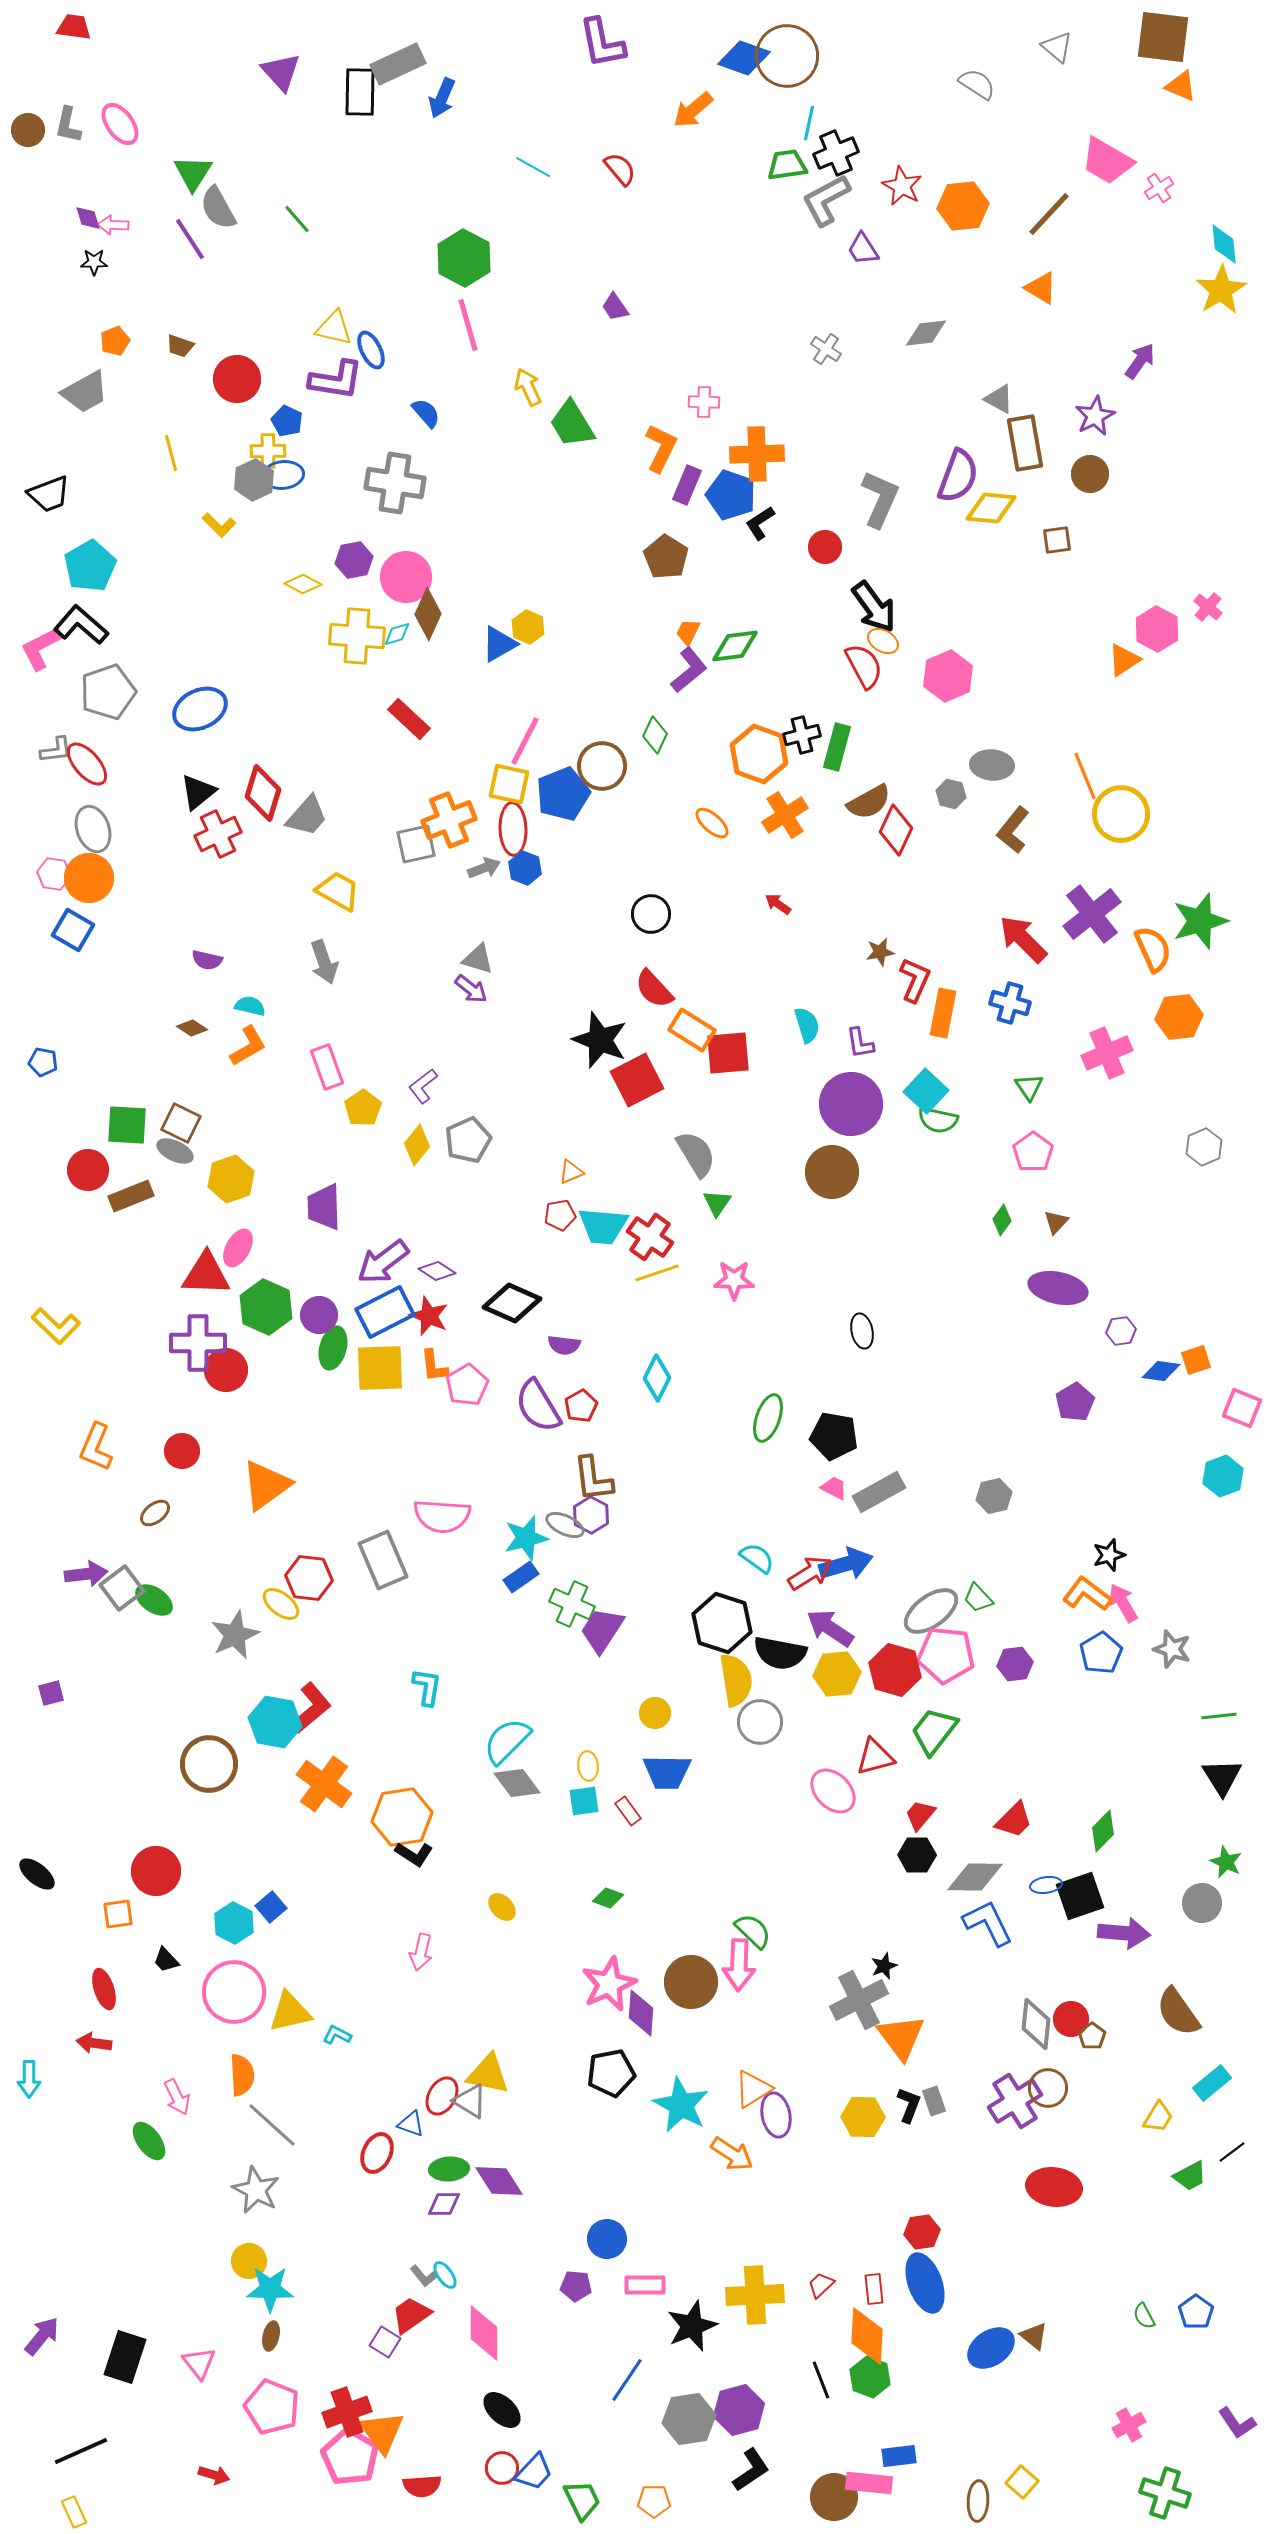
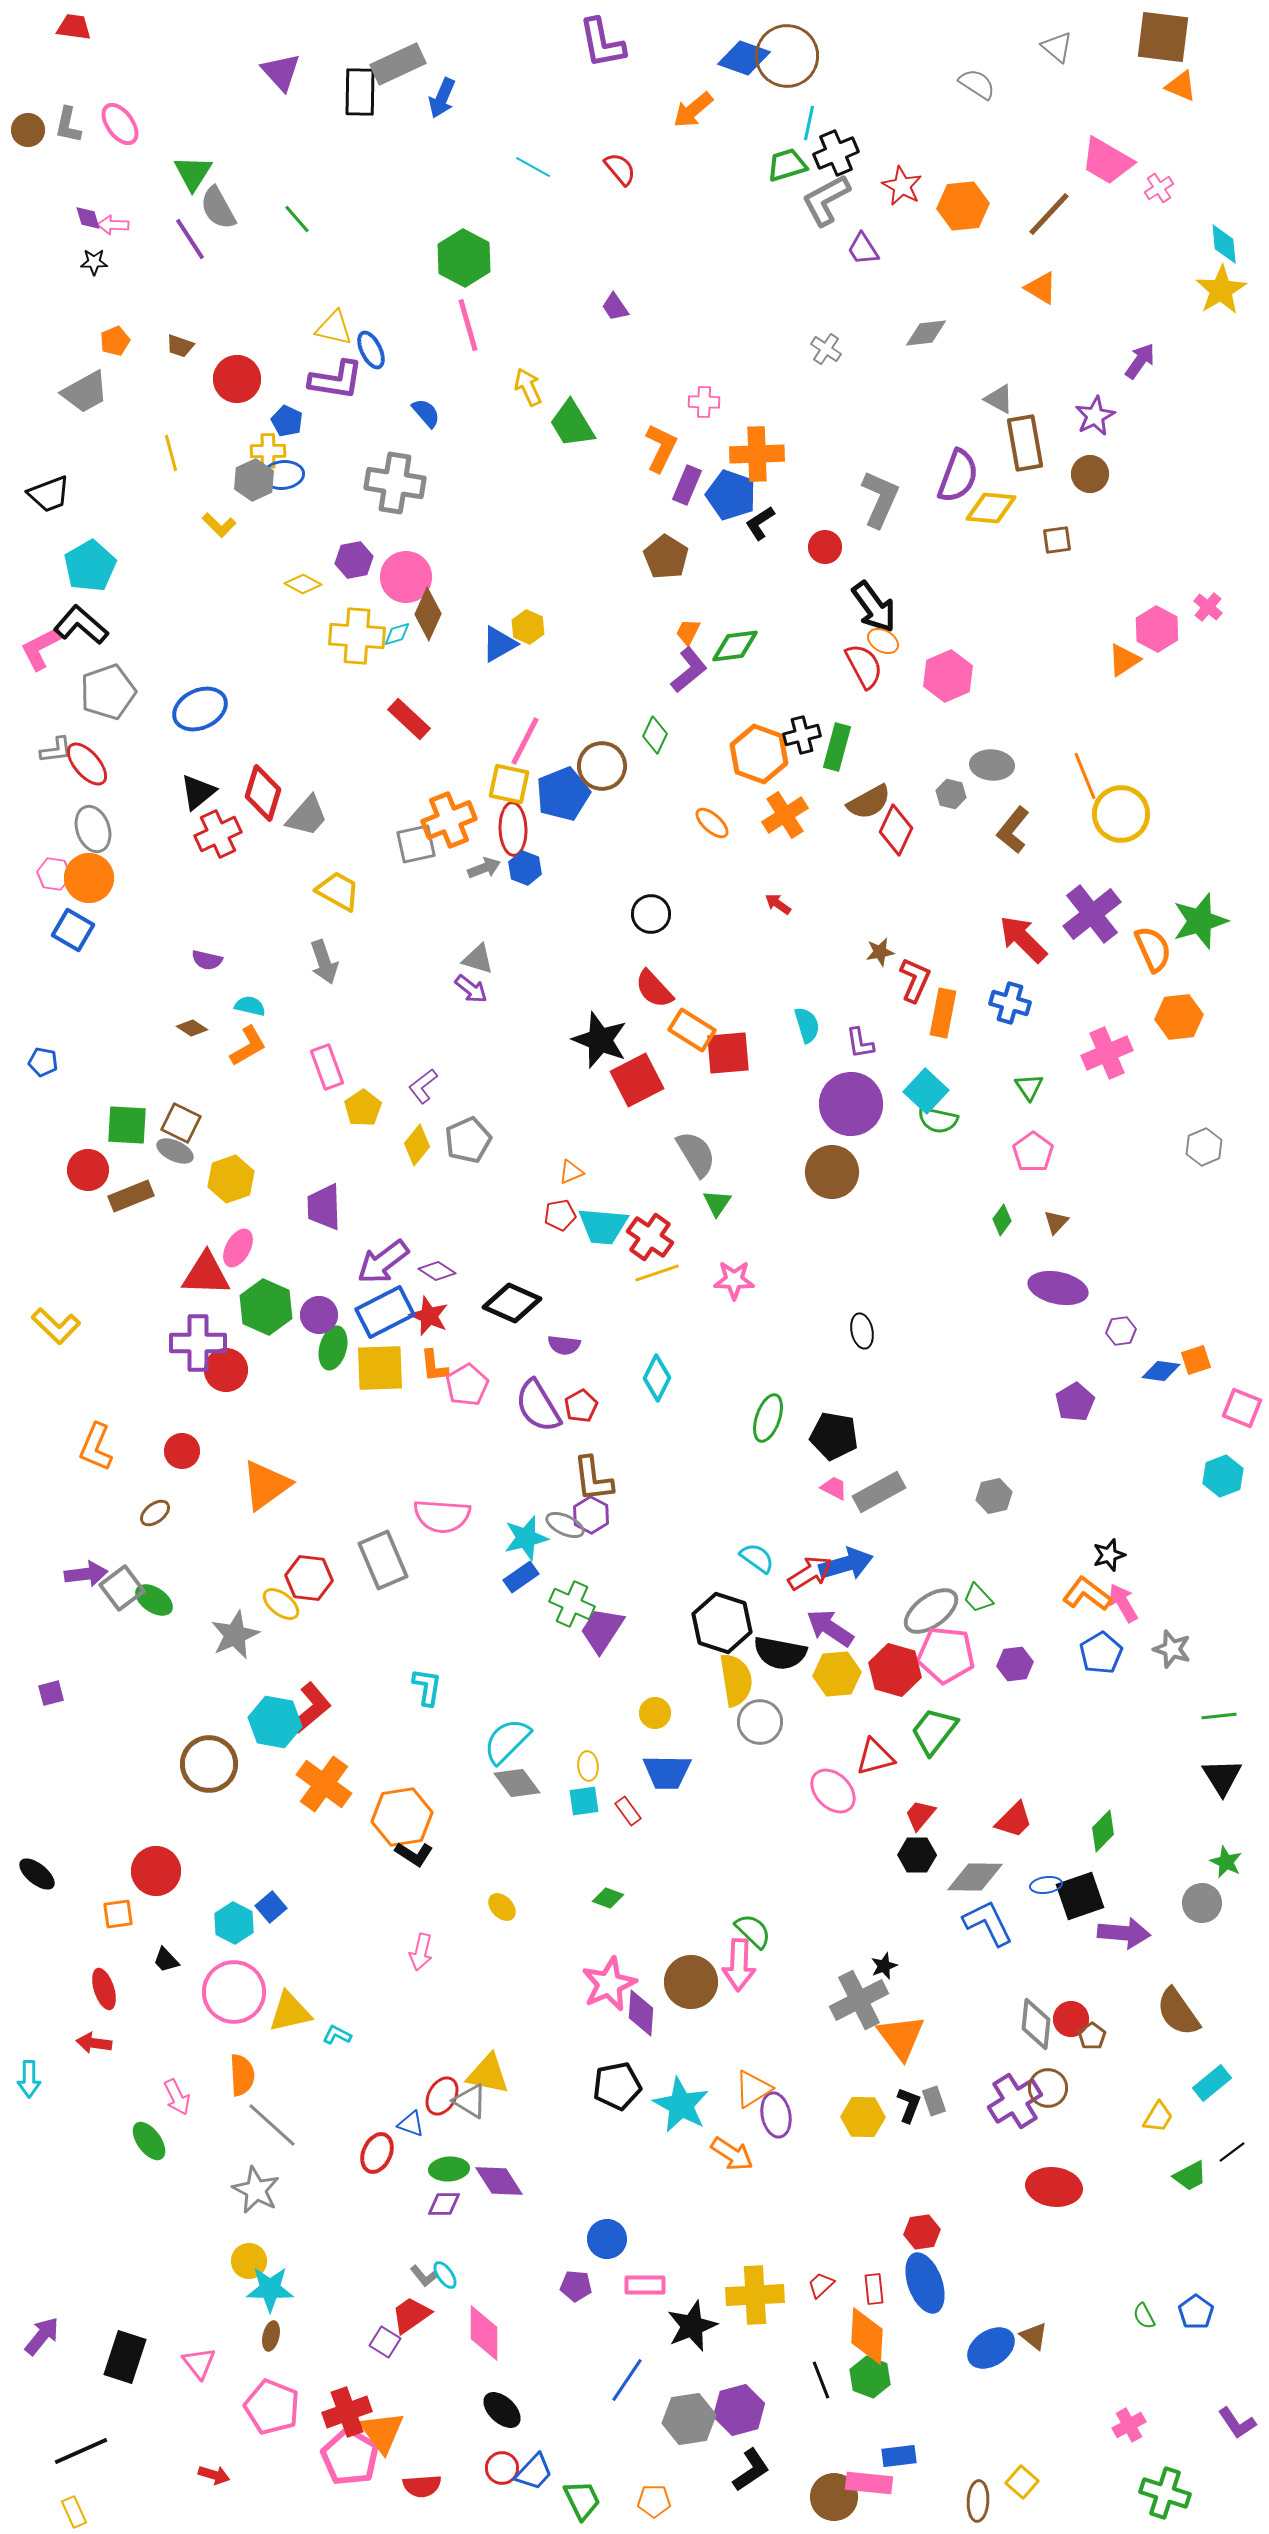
green trapezoid at (787, 165): rotated 9 degrees counterclockwise
black pentagon at (611, 2073): moved 6 px right, 13 px down
